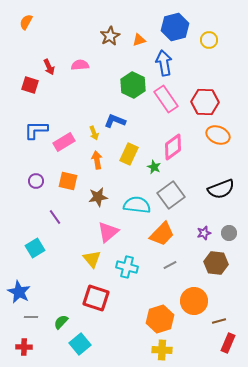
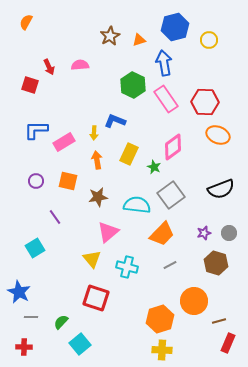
yellow arrow at (94, 133): rotated 24 degrees clockwise
brown hexagon at (216, 263): rotated 10 degrees clockwise
